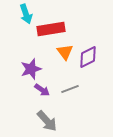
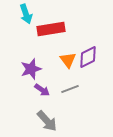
orange triangle: moved 3 px right, 8 px down
